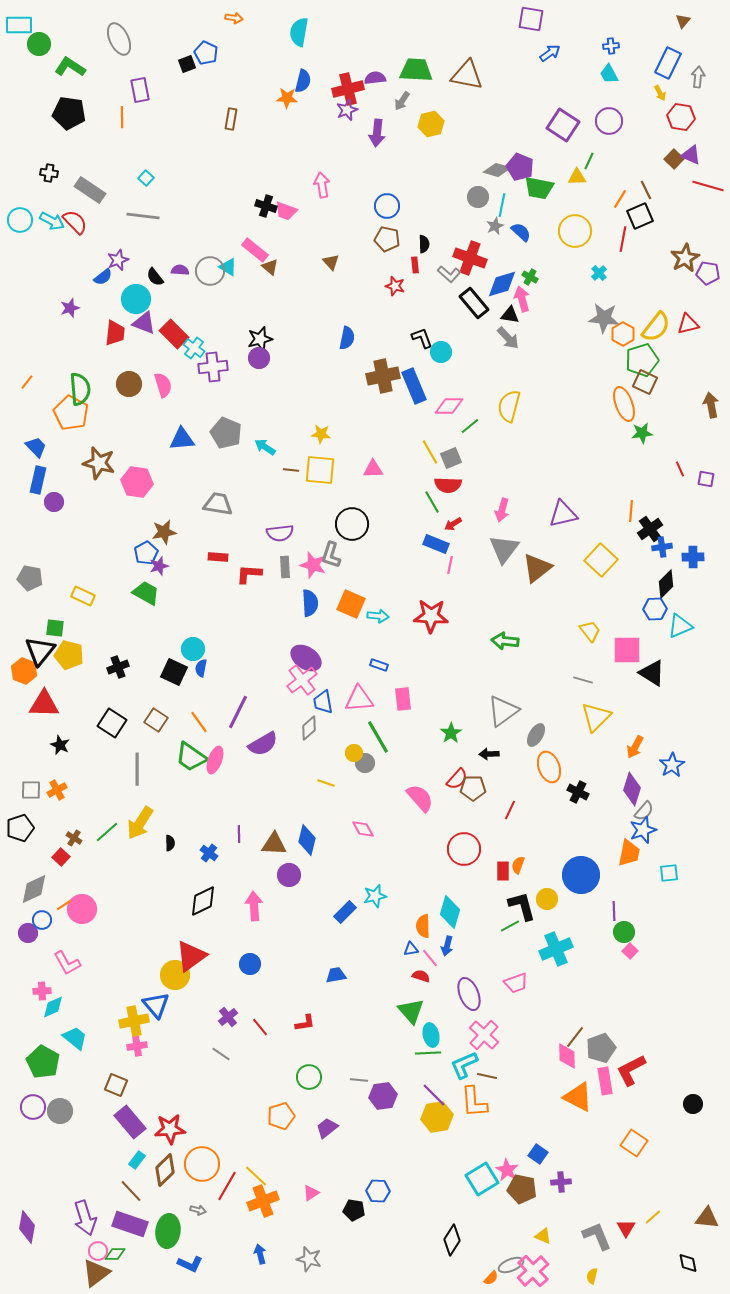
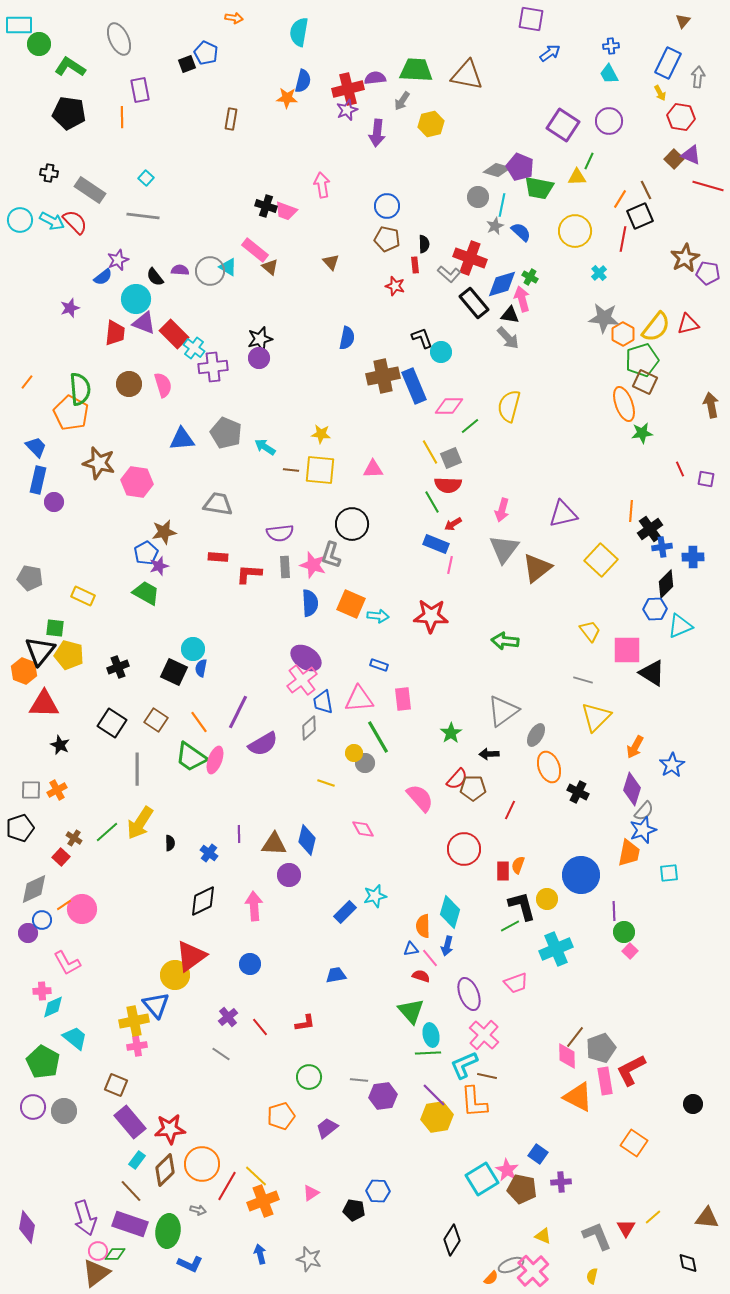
gray circle at (60, 1111): moved 4 px right
